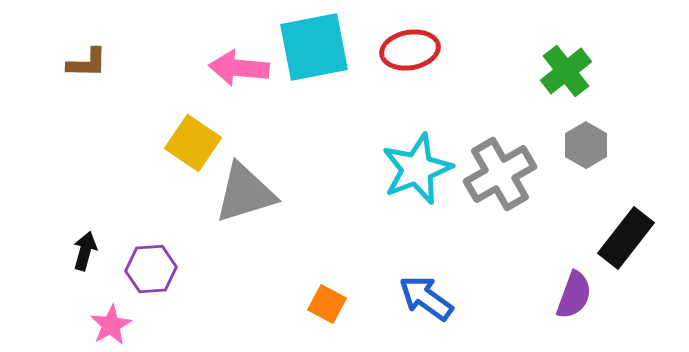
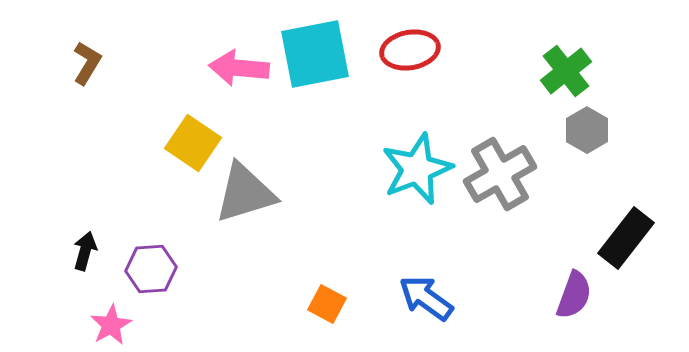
cyan square: moved 1 px right, 7 px down
brown L-shape: rotated 60 degrees counterclockwise
gray hexagon: moved 1 px right, 15 px up
